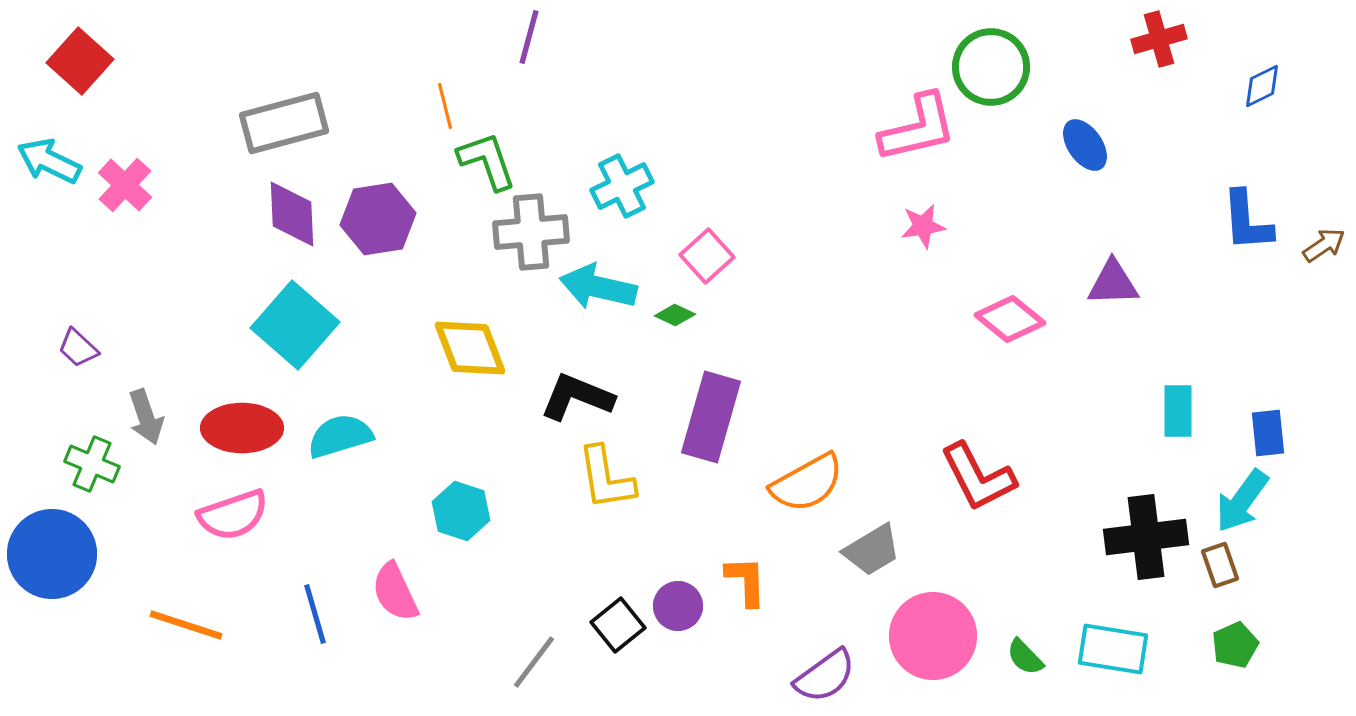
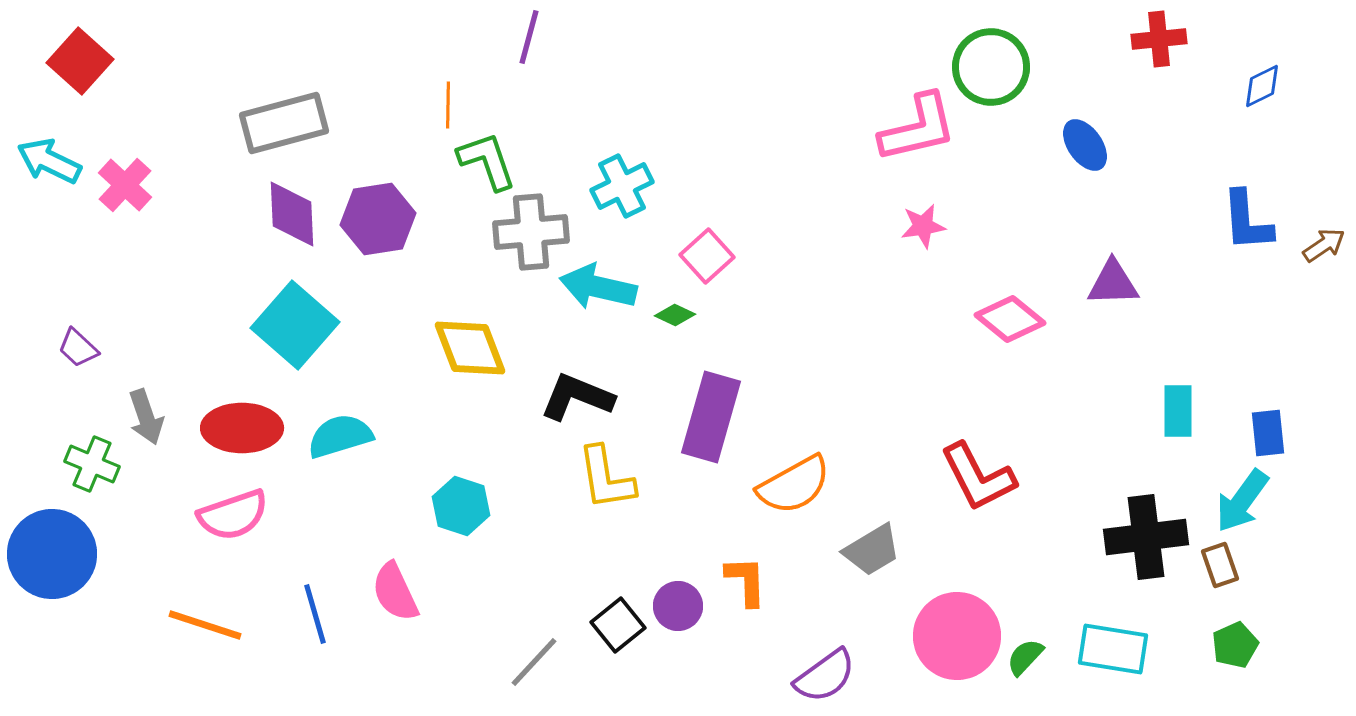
red cross at (1159, 39): rotated 10 degrees clockwise
orange line at (445, 106): moved 3 px right, 1 px up; rotated 15 degrees clockwise
orange semicircle at (807, 483): moved 13 px left, 2 px down
cyan hexagon at (461, 511): moved 5 px up
orange line at (186, 625): moved 19 px right
pink circle at (933, 636): moved 24 px right
green semicircle at (1025, 657): rotated 87 degrees clockwise
gray line at (534, 662): rotated 6 degrees clockwise
